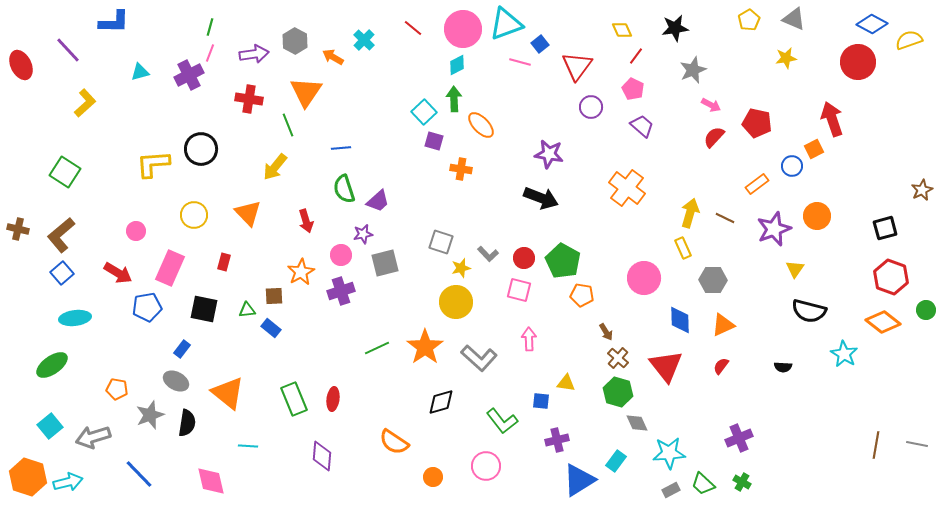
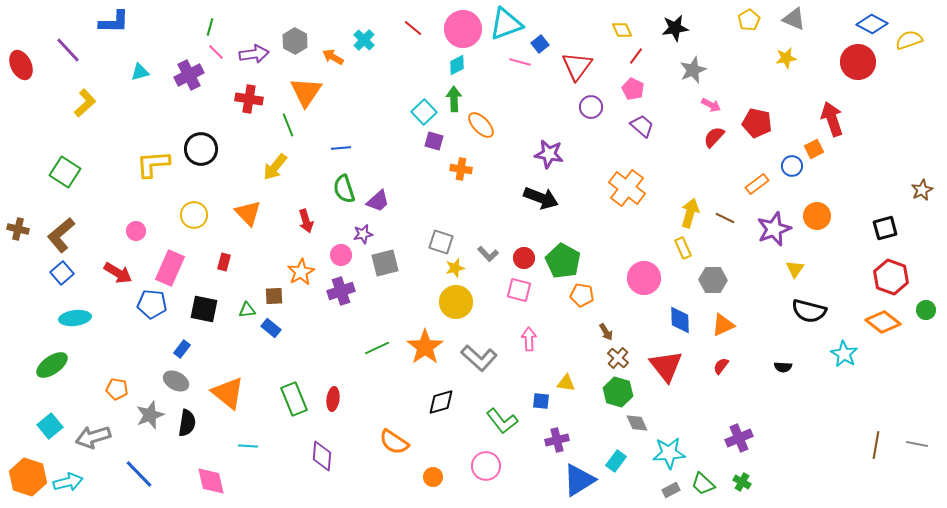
pink line at (210, 53): moved 6 px right, 1 px up; rotated 66 degrees counterclockwise
yellow star at (461, 268): moved 6 px left
blue pentagon at (147, 307): moved 5 px right, 3 px up; rotated 16 degrees clockwise
